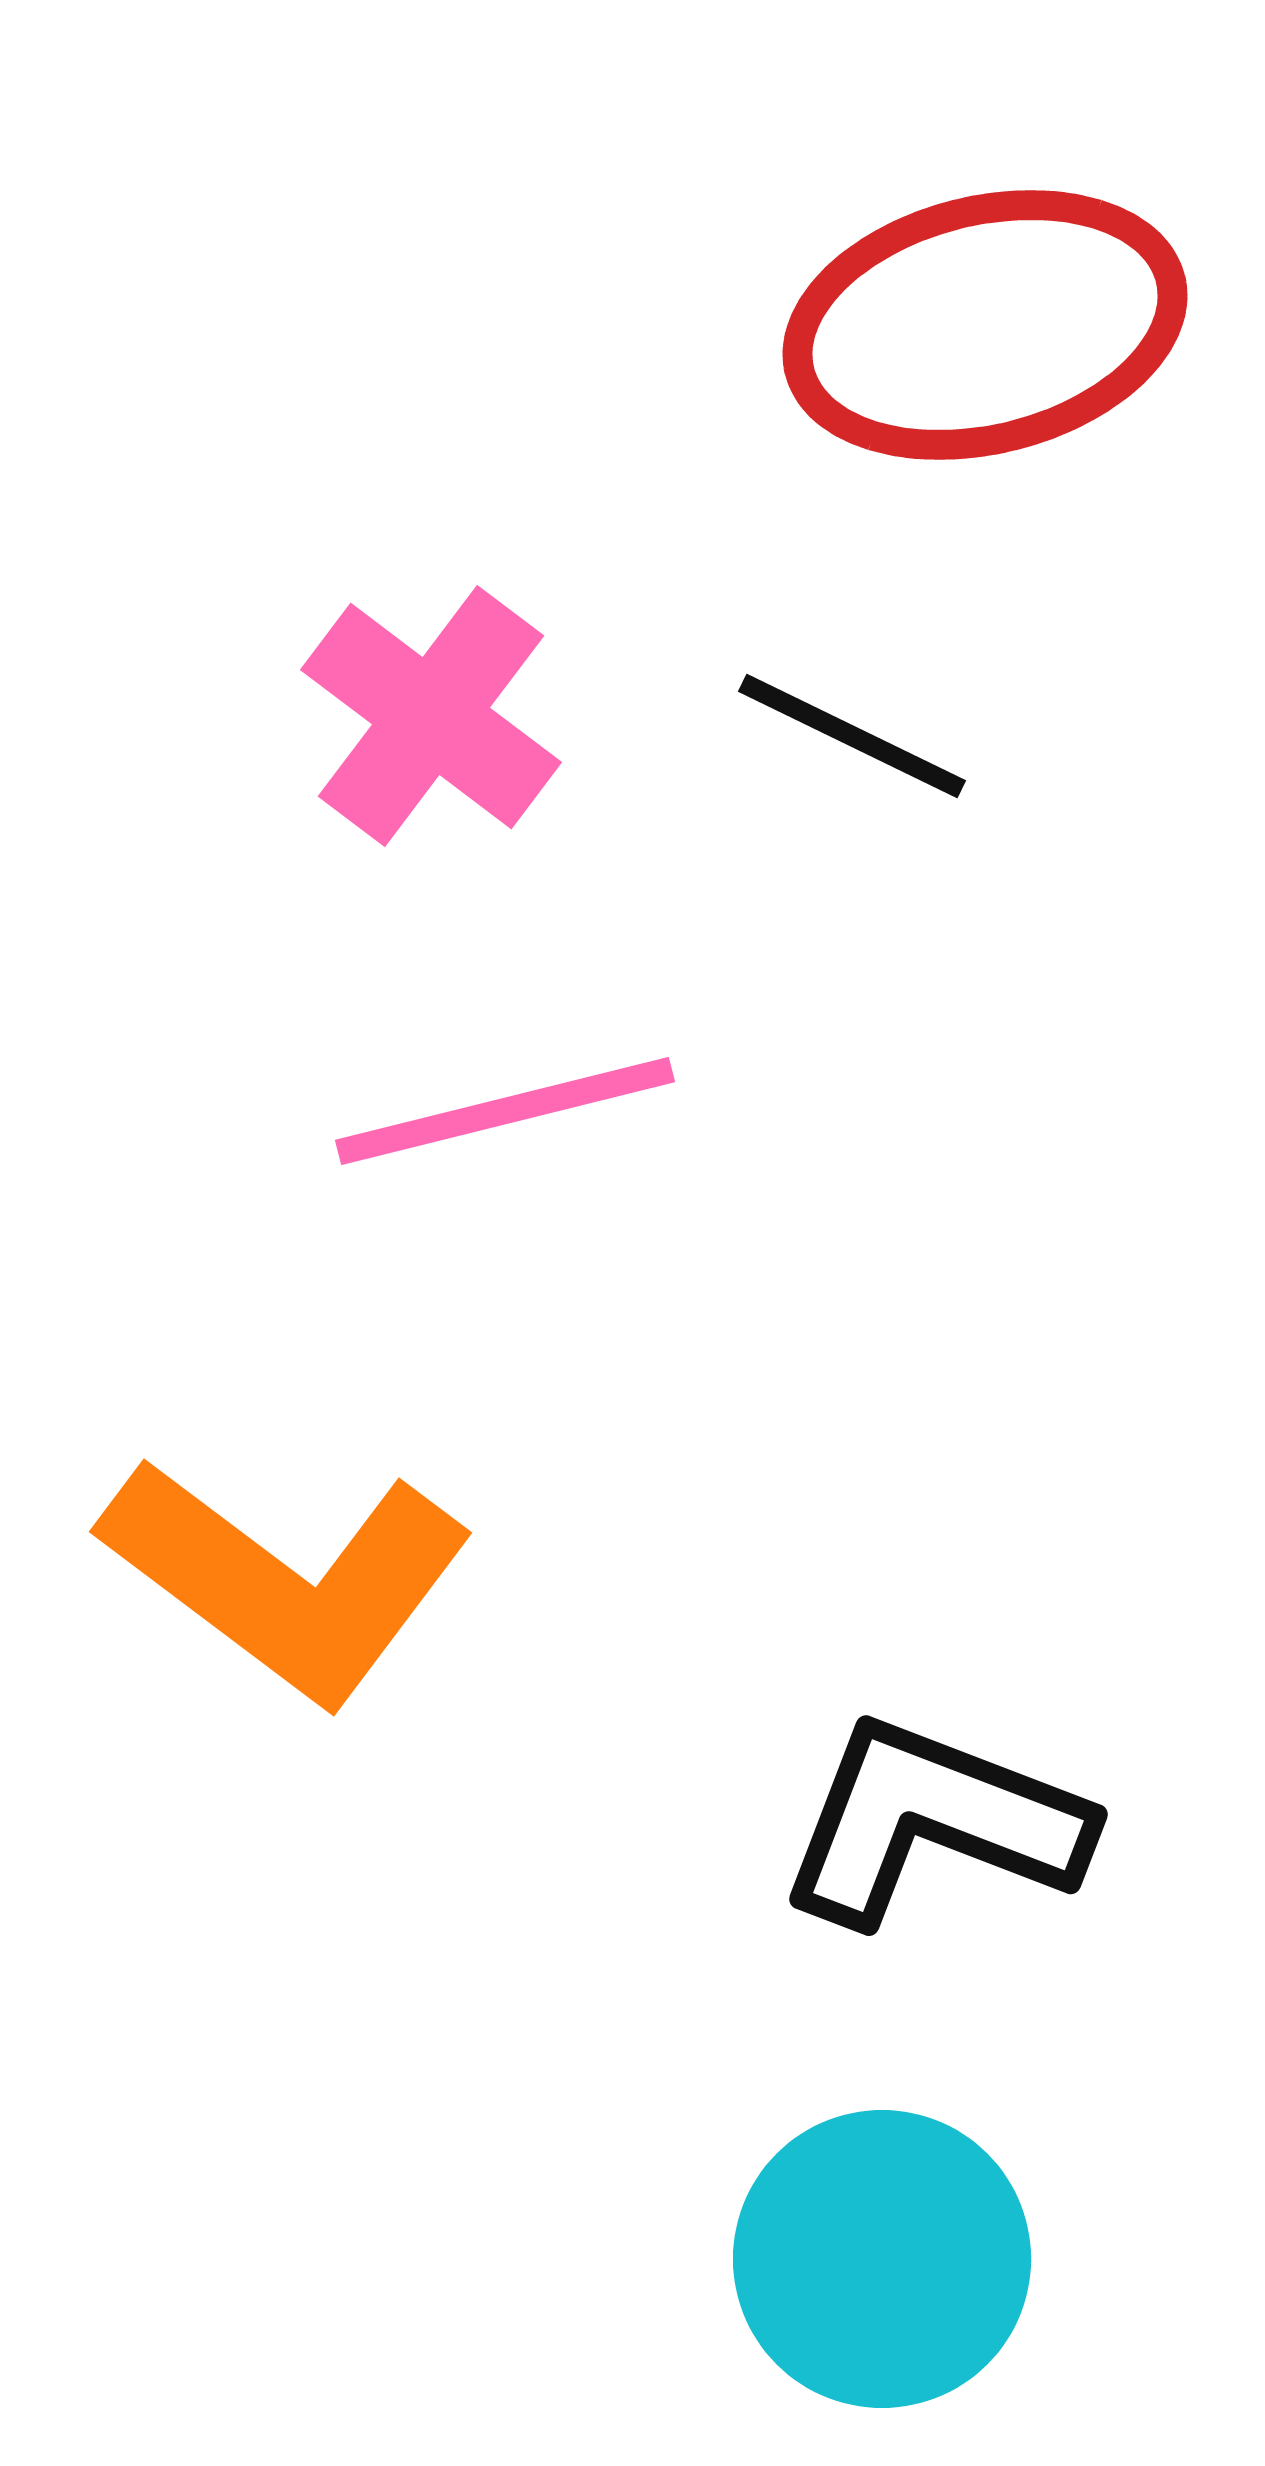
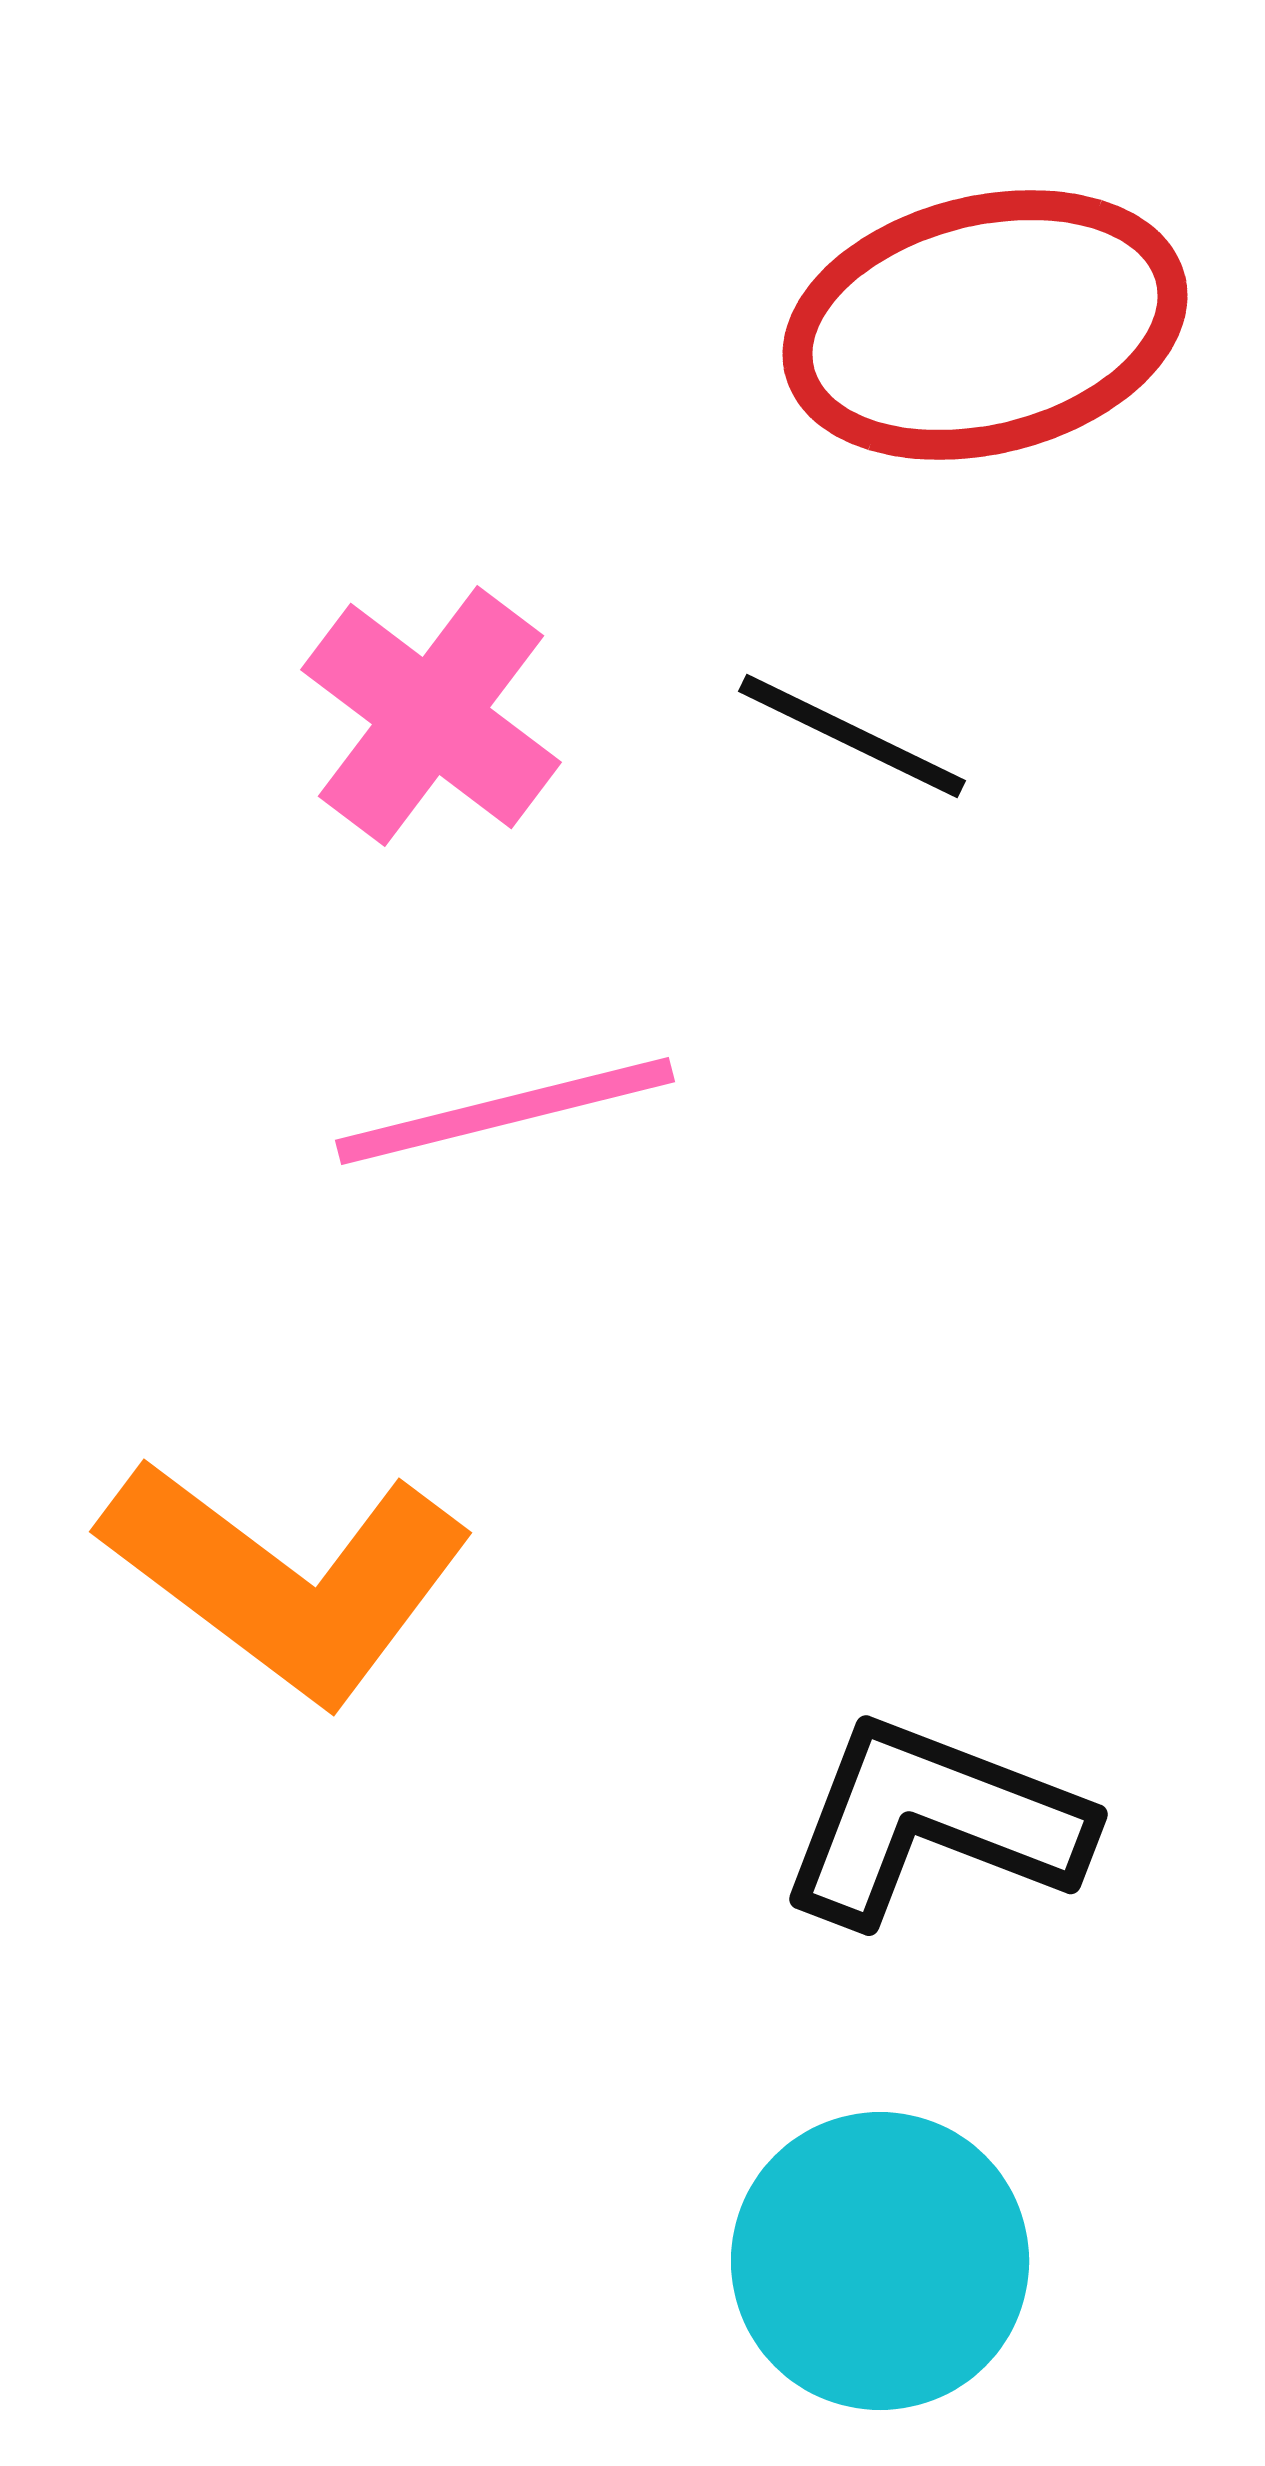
cyan circle: moved 2 px left, 2 px down
